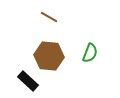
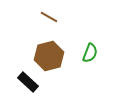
brown hexagon: rotated 20 degrees counterclockwise
black rectangle: moved 1 px down
